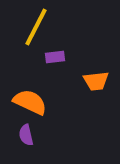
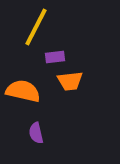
orange trapezoid: moved 26 px left
orange semicircle: moved 7 px left, 11 px up; rotated 12 degrees counterclockwise
purple semicircle: moved 10 px right, 2 px up
